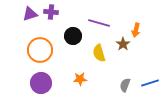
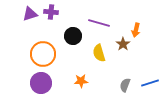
orange circle: moved 3 px right, 4 px down
orange star: moved 1 px right, 2 px down
